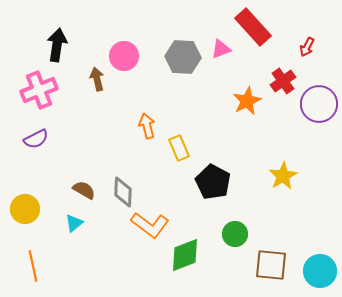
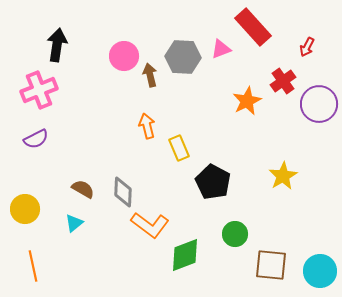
brown arrow: moved 53 px right, 4 px up
brown semicircle: moved 1 px left, 1 px up
